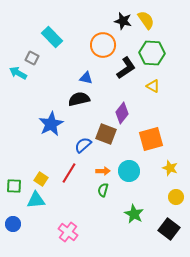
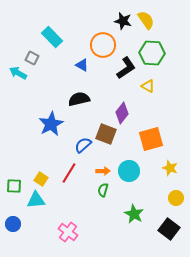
blue triangle: moved 4 px left, 13 px up; rotated 16 degrees clockwise
yellow triangle: moved 5 px left
yellow circle: moved 1 px down
